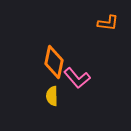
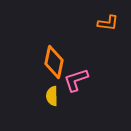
pink L-shape: moved 1 px left, 2 px down; rotated 112 degrees clockwise
